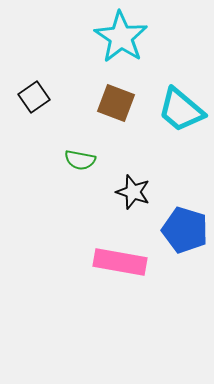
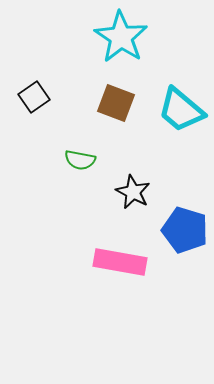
black star: rotated 8 degrees clockwise
